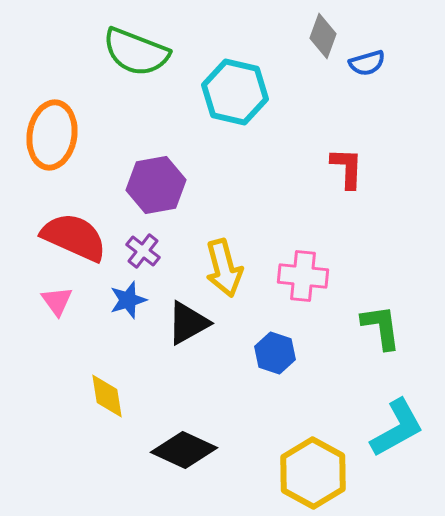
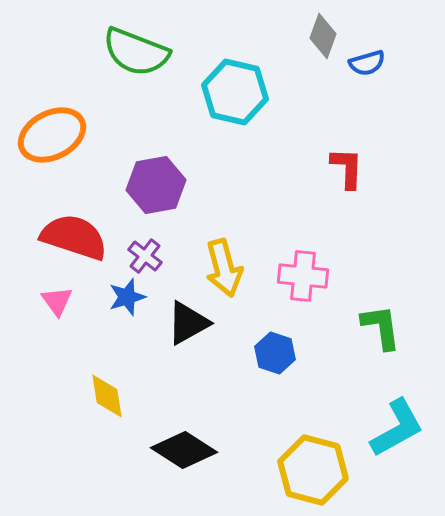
orange ellipse: rotated 54 degrees clockwise
red semicircle: rotated 6 degrees counterclockwise
purple cross: moved 2 px right, 5 px down
blue star: moved 1 px left, 3 px up
black diamond: rotated 8 degrees clockwise
yellow hexagon: moved 3 px up; rotated 14 degrees counterclockwise
